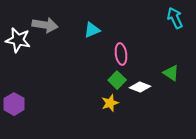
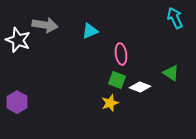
cyan triangle: moved 2 px left, 1 px down
white star: rotated 10 degrees clockwise
green square: rotated 24 degrees counterclockwise
purple hexagon: moved 3 px right, 2 px up
